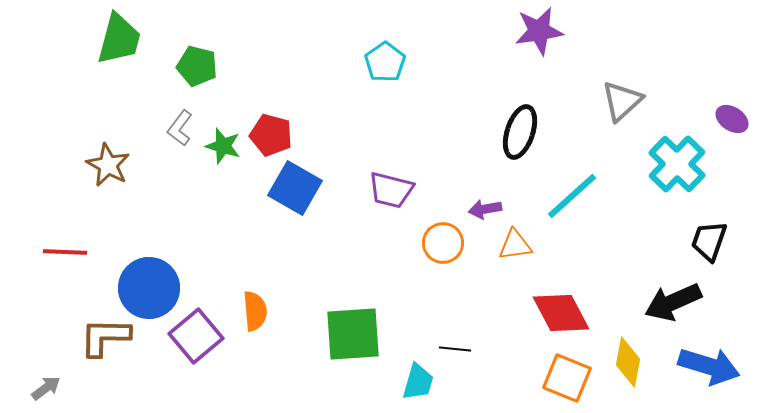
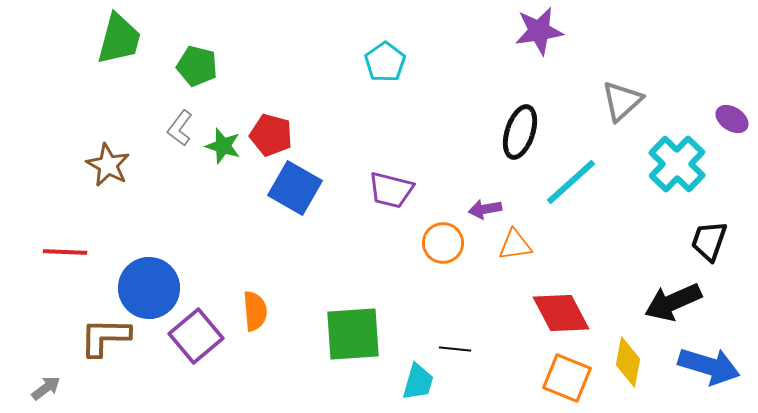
cyan line: moved 1 px left, 14 px up
